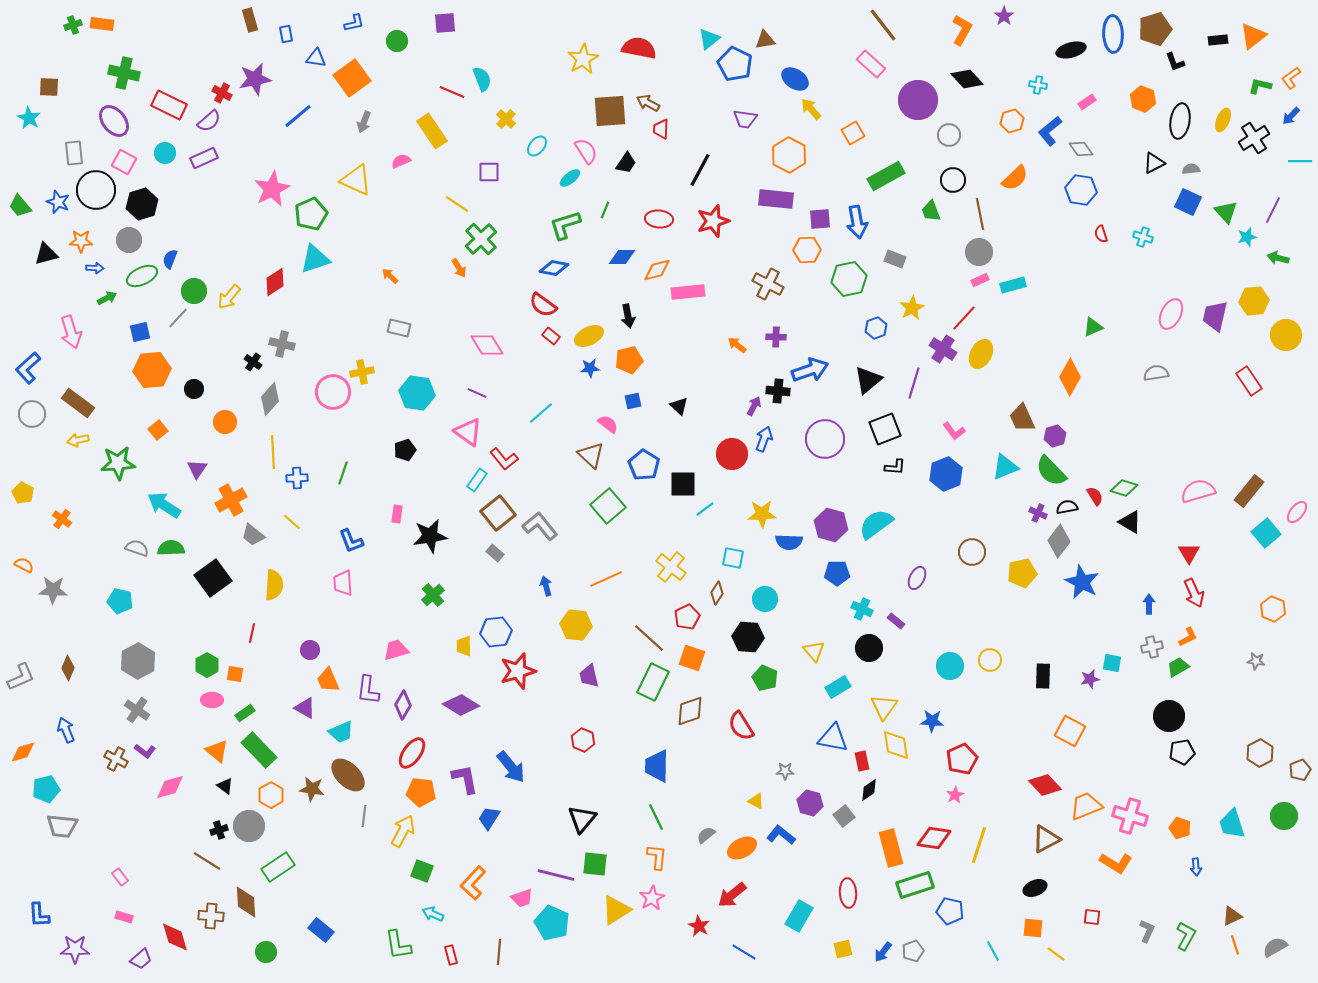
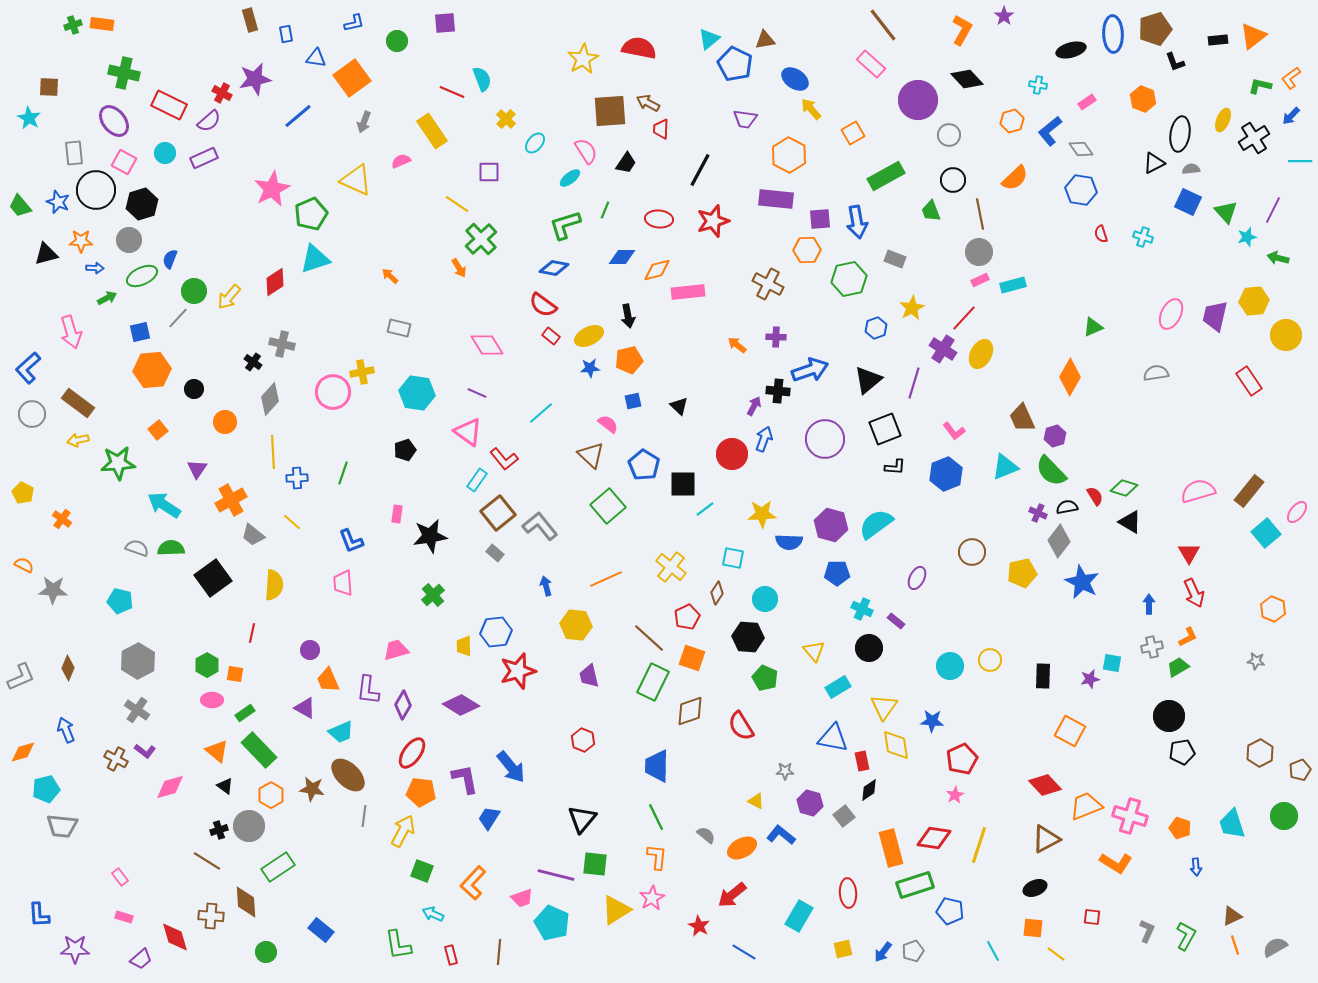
black ellipse at (1180, 121): moved 13 px down
cyan ellipse at (537, 146): moved 2 px left, 3 px up
gray semicircle at (706, 835): rotated 78 degrees clockwise
